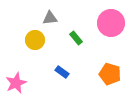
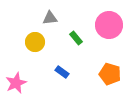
pink circle: moved 2 px left, 2 px down
yellow circle: moved 2 px down
